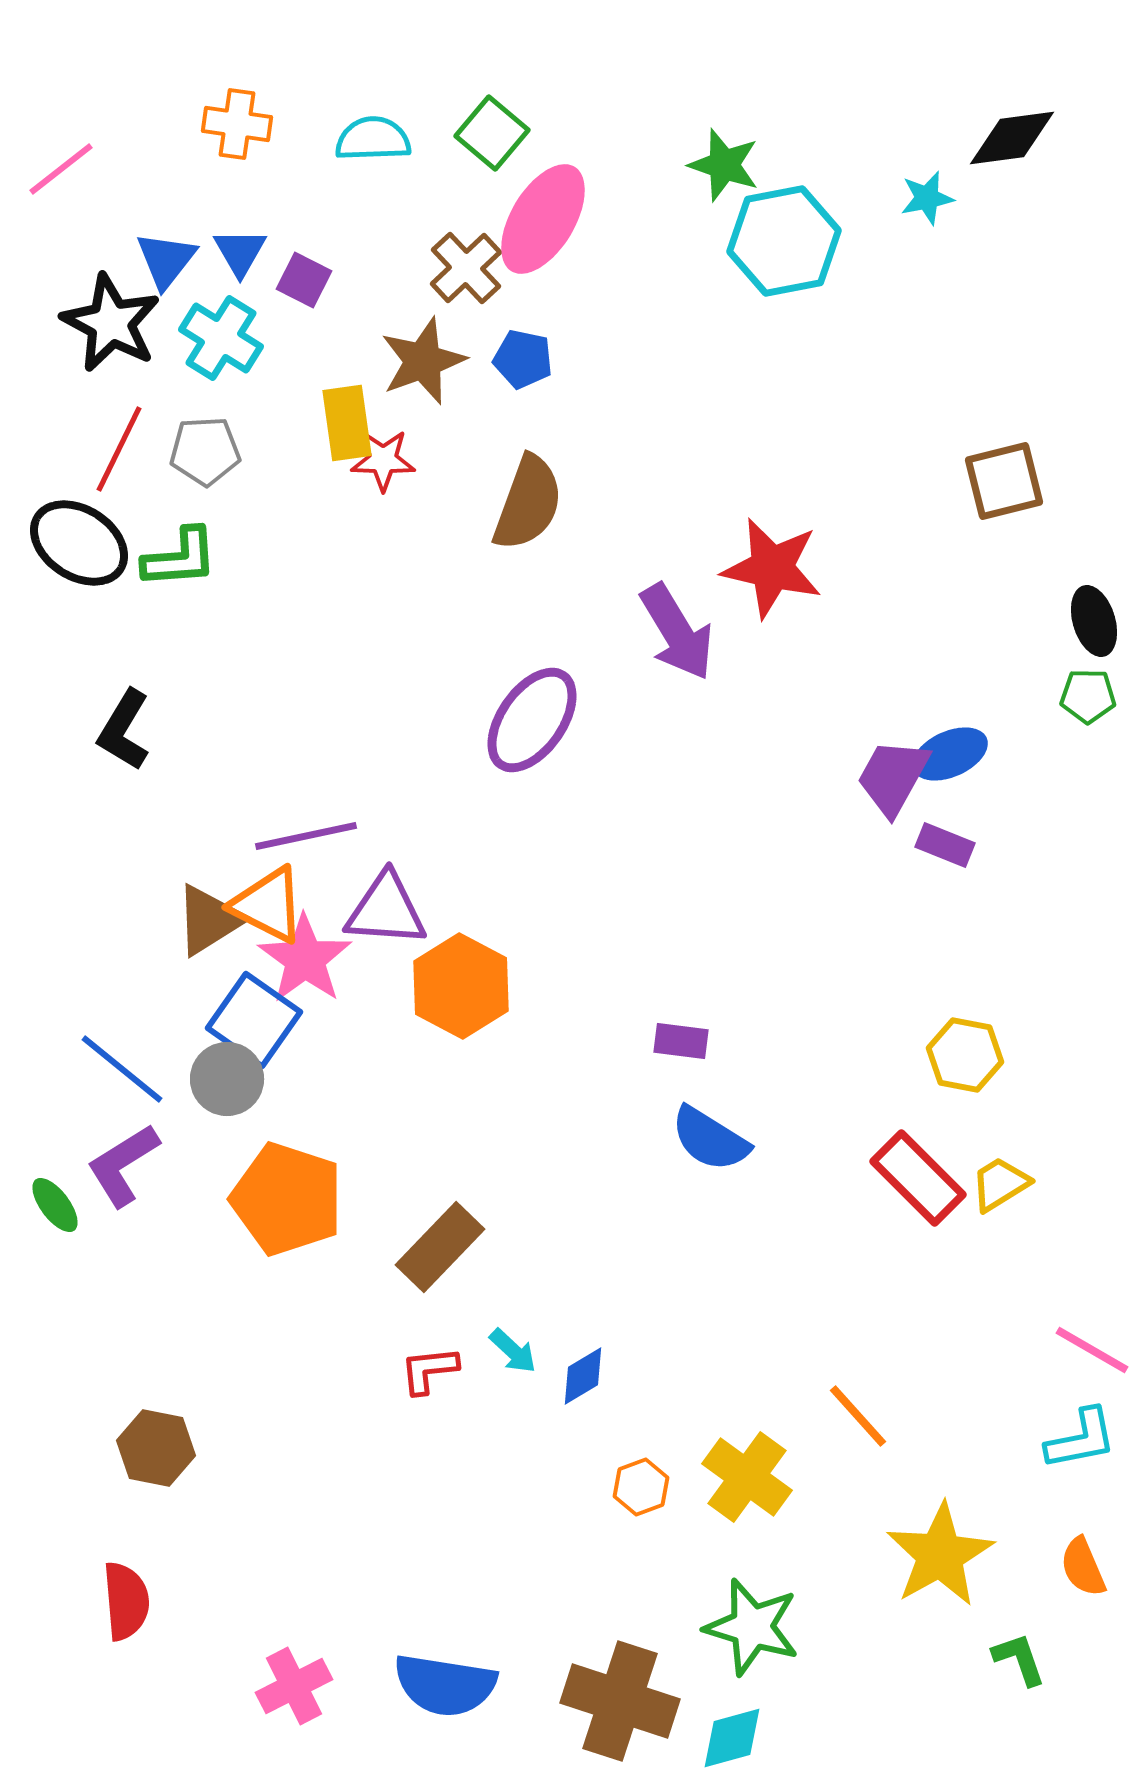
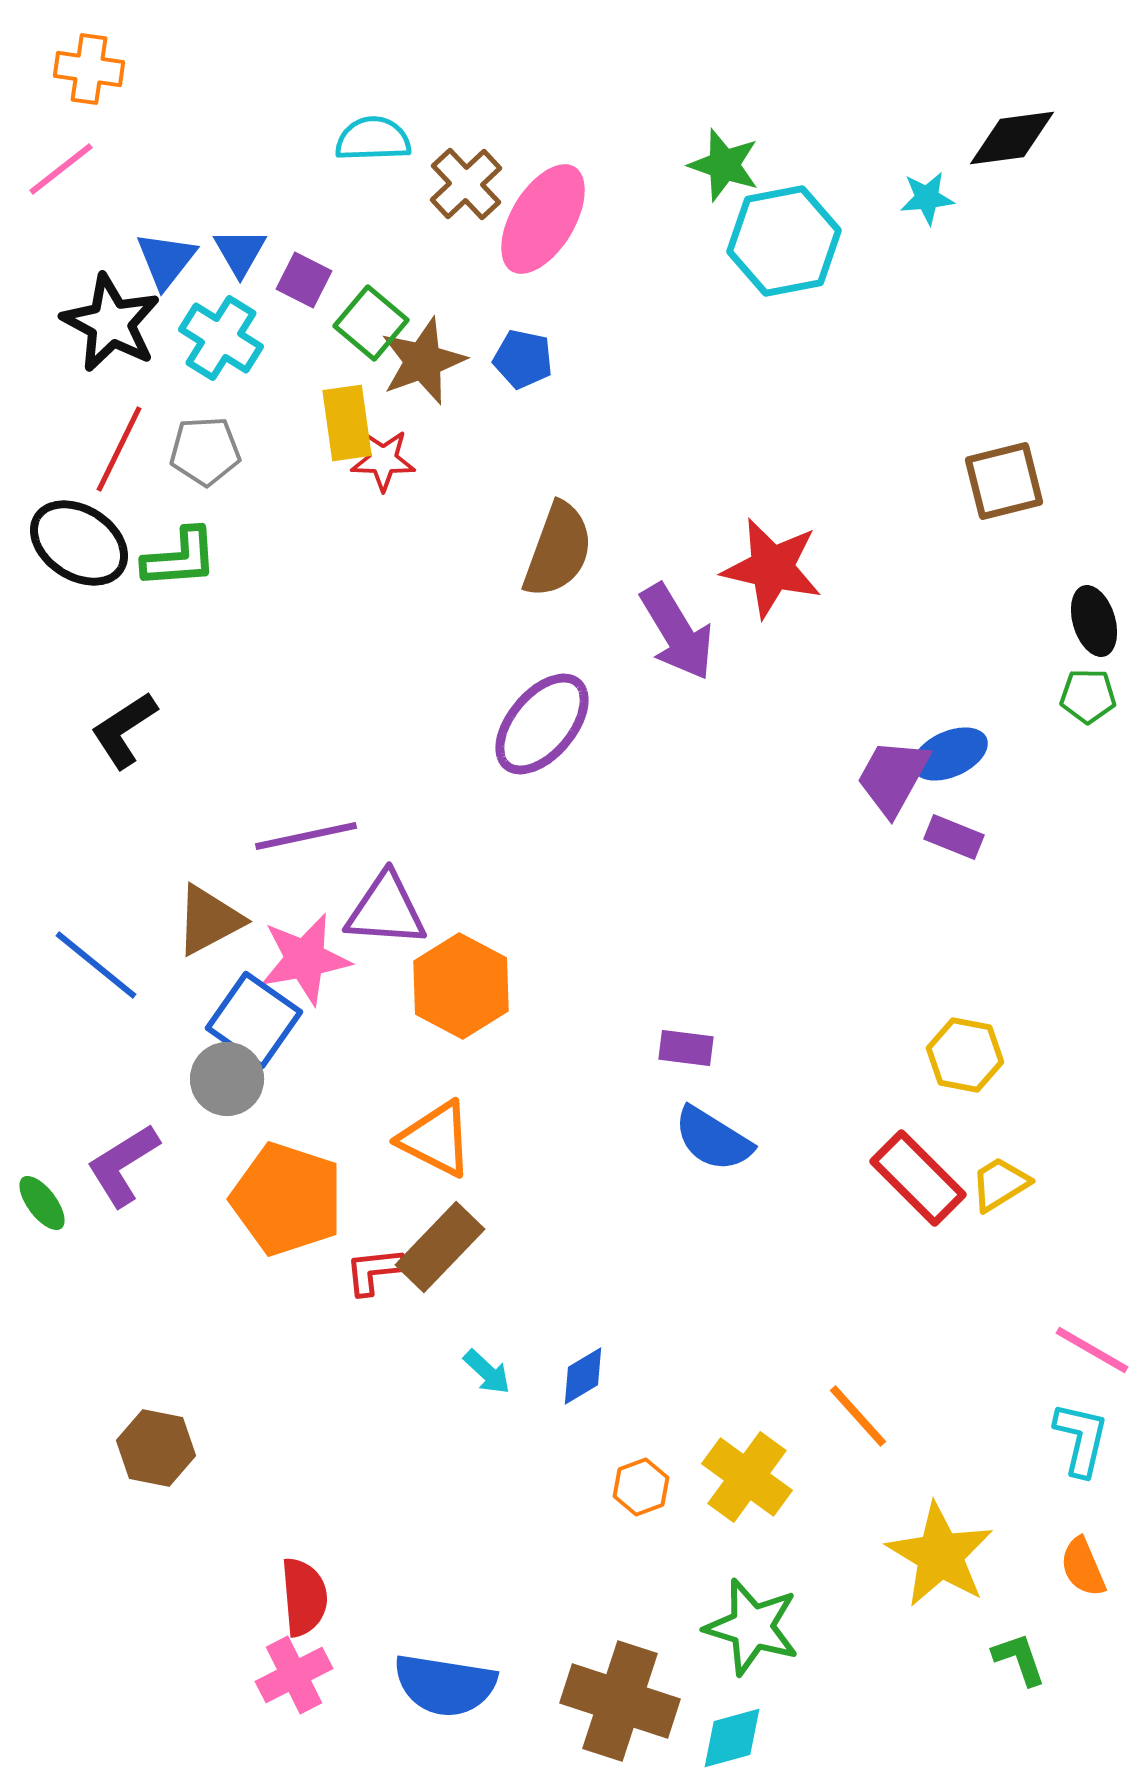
orange cross at (237, 124): moved 148 px left, 55 px up
green square at (492, 133): moved 121 px left, 190 px down
cyan star at (927, 198): rotated 6 degrees clockwise
brown cross at (466, 268): moved 84 px up
brown semicircle at (528, 503): moved 30 px right, 47 px down
purple ellipse at (532, 720): moved 10 px right, 4 px down; rotated 5 degrees clockwise
black L-shape at (124, 730): rotated 26 degrees clockwise
purple rectangle at (945, 845): moved 9 px right, 8 px up
orange triangle at (268, 905): moved 168 px right, 234 px down
brown triangle at (209, 920): rotated 4 degrees clockwise
pink star at (305, 959): rotated 26 degrees clockwise
purple rectangle at (681, 1041): moved 5 px right, 7 px down
blue line at (122, 1069): moved 26 px left, 104 px up
blue semicircle at (710, 1139): moved 3 px right
green ellipse at (55, 1205): moved 13 px left, 2 px up
cyan arrow at (513, 1351): moved 26 px left, 21 px down
red L-shape at (429, 1370): moved 55 px left, 99 px up
cyan L-shape at (1081, 1439): rotated 66 degrees counterclockwise
yellow star at (940, 1555): rotated 12 degrees counterclockwise
red semicircle at (126, 1601): moved 178 px right, 4 px up
pink cross at (294, 1686): moved 11 px up
